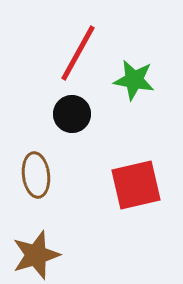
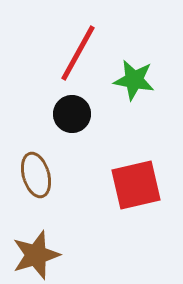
brown ellipse: rotated 9 degrees counterclockwise
